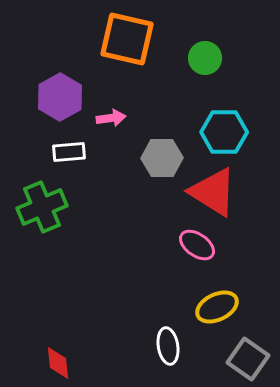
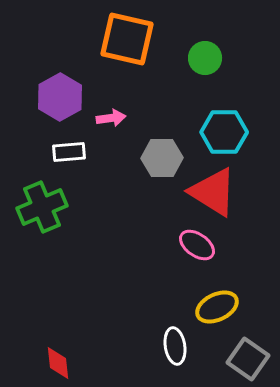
white ellipse: moved 7 px right
